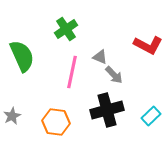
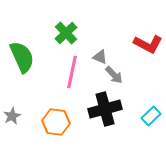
green cross: moved 4 px down; rotated 10 degrees counterclockwise
red L-shape: moved 1 px up
green semicircle: moved 1 px down
black cross: moved 2 px left, 1 px up
